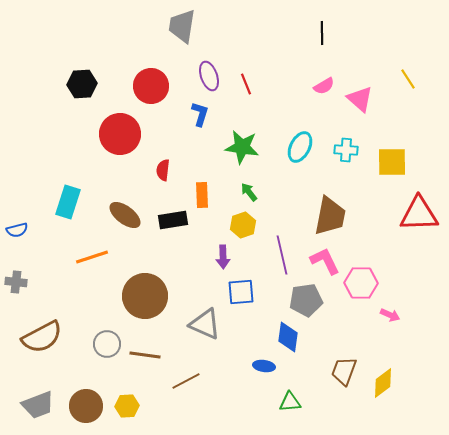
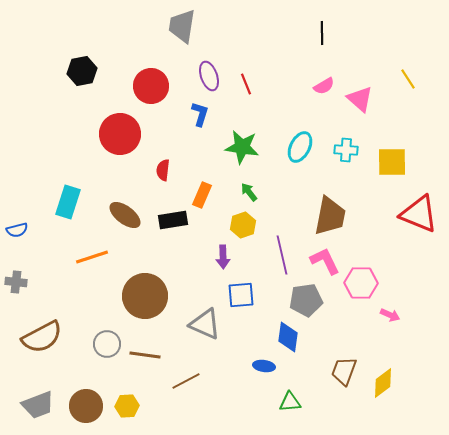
black hexagon at (82, 84): moved 13 px up; rotated 8 degrees counterclockwise
orange rectangle at (202, 195): rotated 25 degrees clockwise
red triangle at (419, 214): rotated 24 degrees clockwise
blue square at (241, 292): moved 3 px down
